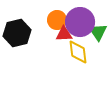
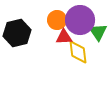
purple circle: moved 2 px up
red triangle: moved 3 px down
